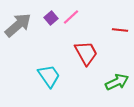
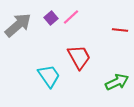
red trapezoid: moved 7 px left, 4 px down
